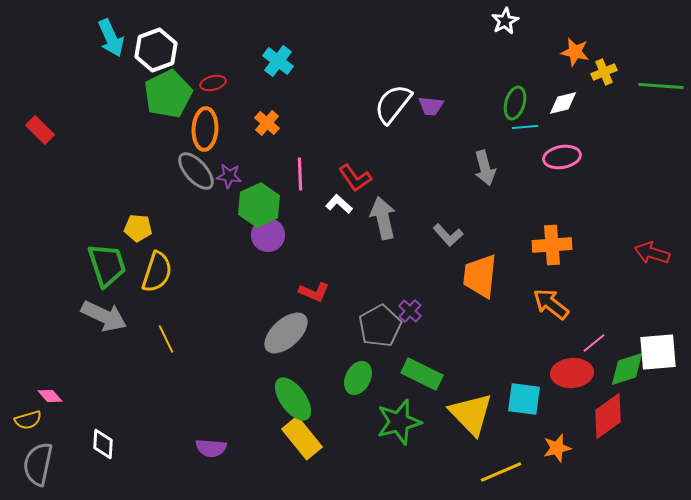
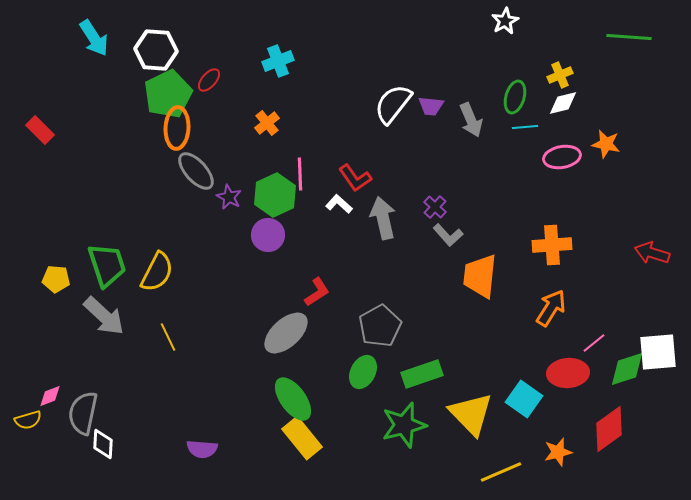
cyan arrow at (111, 38): moved 17 px left; rotated 9 degrees counterclockwise
white hexagon at (156, 50): rotated 24 degrees clockwise
orange star at (575, 52): moved 31 px right, 92 px down
cyan cross at (278, 61): rotated 32 degrees clockwise
yellow cross at (604, 72): moved 44 px left, 3 px down
red ellipse at (213, 83): moved 4 px left, 3 px up; rotated 35 degrees counterclockwise
green line at (661, 86): moved 32 px left, 49 px up
green ellipse at (515, 103): moved 6 px up
orange cross at (267, 123): rotated 10 degrees clockwise
orange ellipse at (205, 129): moved 28 px left, 1 px up
gray arrow at (485, 168): moved 14 px left, 48 px up; rotated 8 degrees counterclockwise
purple star at (229, 176): moved 21 px down; rotated 20 degrees clockwise
green hexagon at (259, 205): moved 16 px right, 10 px up
yellow pentagon at (138, 228): moved 82 px left, 51 px down
yellow semicircle at (157, 272): rotated 9 degrees clockwise
red L-shape at (314, 292): moved 3 px right; rotated 56 degrees counterclockwise
orange arrow at (551, 304): moved 4 px down; rotated 84 degrees clockwise
purple cross at (410, 311): moved 25 px right, 104 px up
gray arrow at (104, 316): rotated 18 degrees clockwise
yellow line at (166, 339): moved 2 px right, 2 px up
red ellipse at (572, 373): moved 4 px left
green rectangle at (422, 374): rotated 45 degrees counterclockwise
green ellipse at (358, 378): moved 5 px right, 6 px up
pink diamond at (50, 396): rotated 70 degrees counterclockwise
cyan square at (524, 399): rotated 27 degrees clockwise
red diamond at (608, 416): moved 1 px right, 13 px down
green star at (399, 422): moved 5 px right, 3 px down
purple semicircle at (211, 448): moved 9 px left, 1 px down
orange star at (557, 448): moved 1 px right, 4 px down
gray semicircle at (38, 464): moved 45 px right, 51 px up
